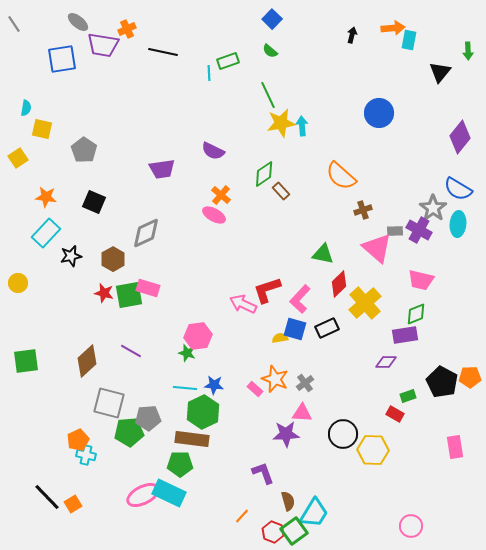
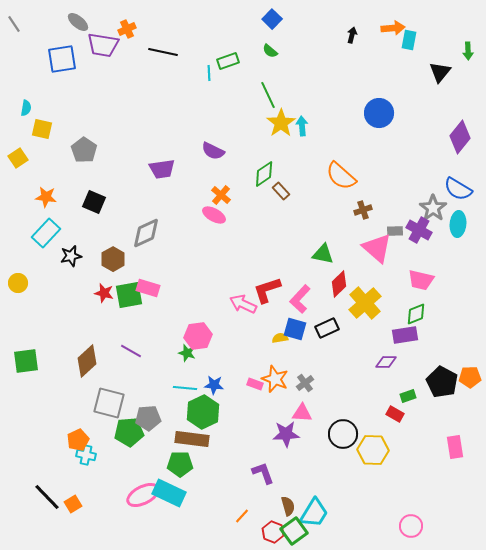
yellow star at (281, 123): rotated 24 degrees counterclockwise
pink rectangle at (255, 389): moved 5 px up; rotated 21 degrees counterclockwise
brown semicircle at (288, 501): moved 5 px down
